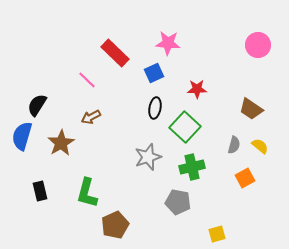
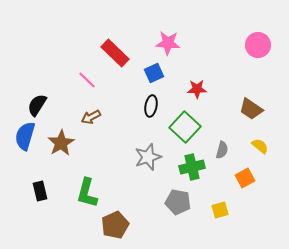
black ellipse: moved 4 px left, 2 px up
blue semicircle: moved 3 px right
gray semicircle: moved 12 px left, 5 px down
yellow square: moved 3 px right, 24 px up
